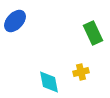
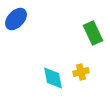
blue ellipse: moved 1 px right, 2 px up
cyan diamond: moved 4 px right, 4 px up
